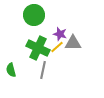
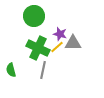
green circle: moved 1 px down
